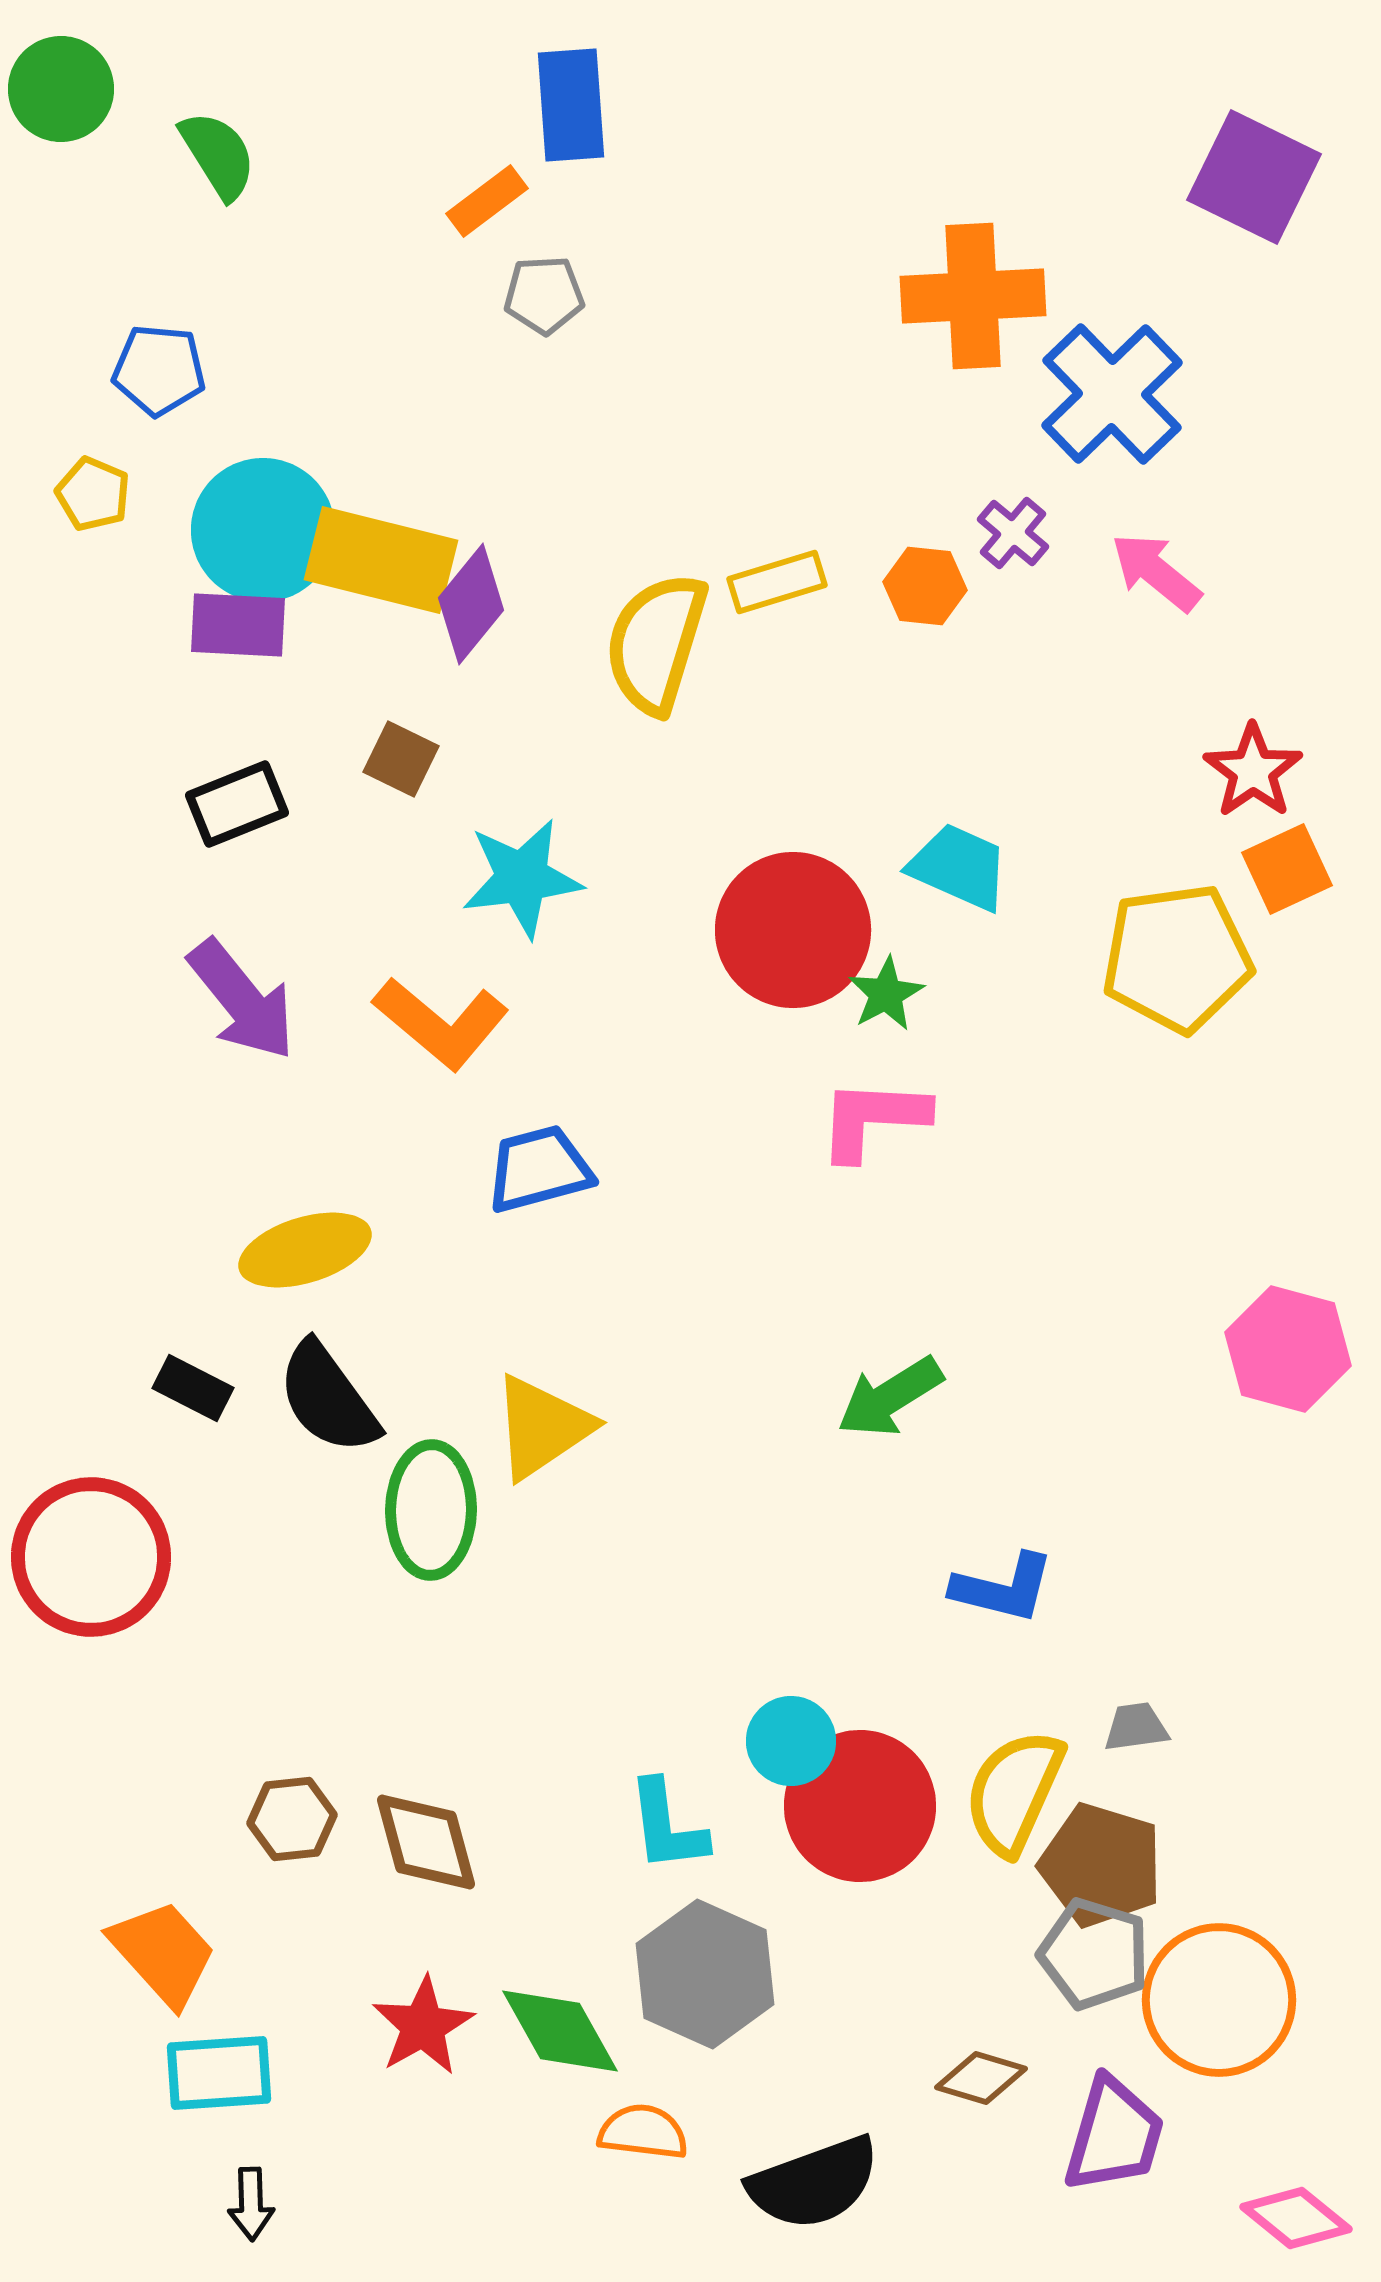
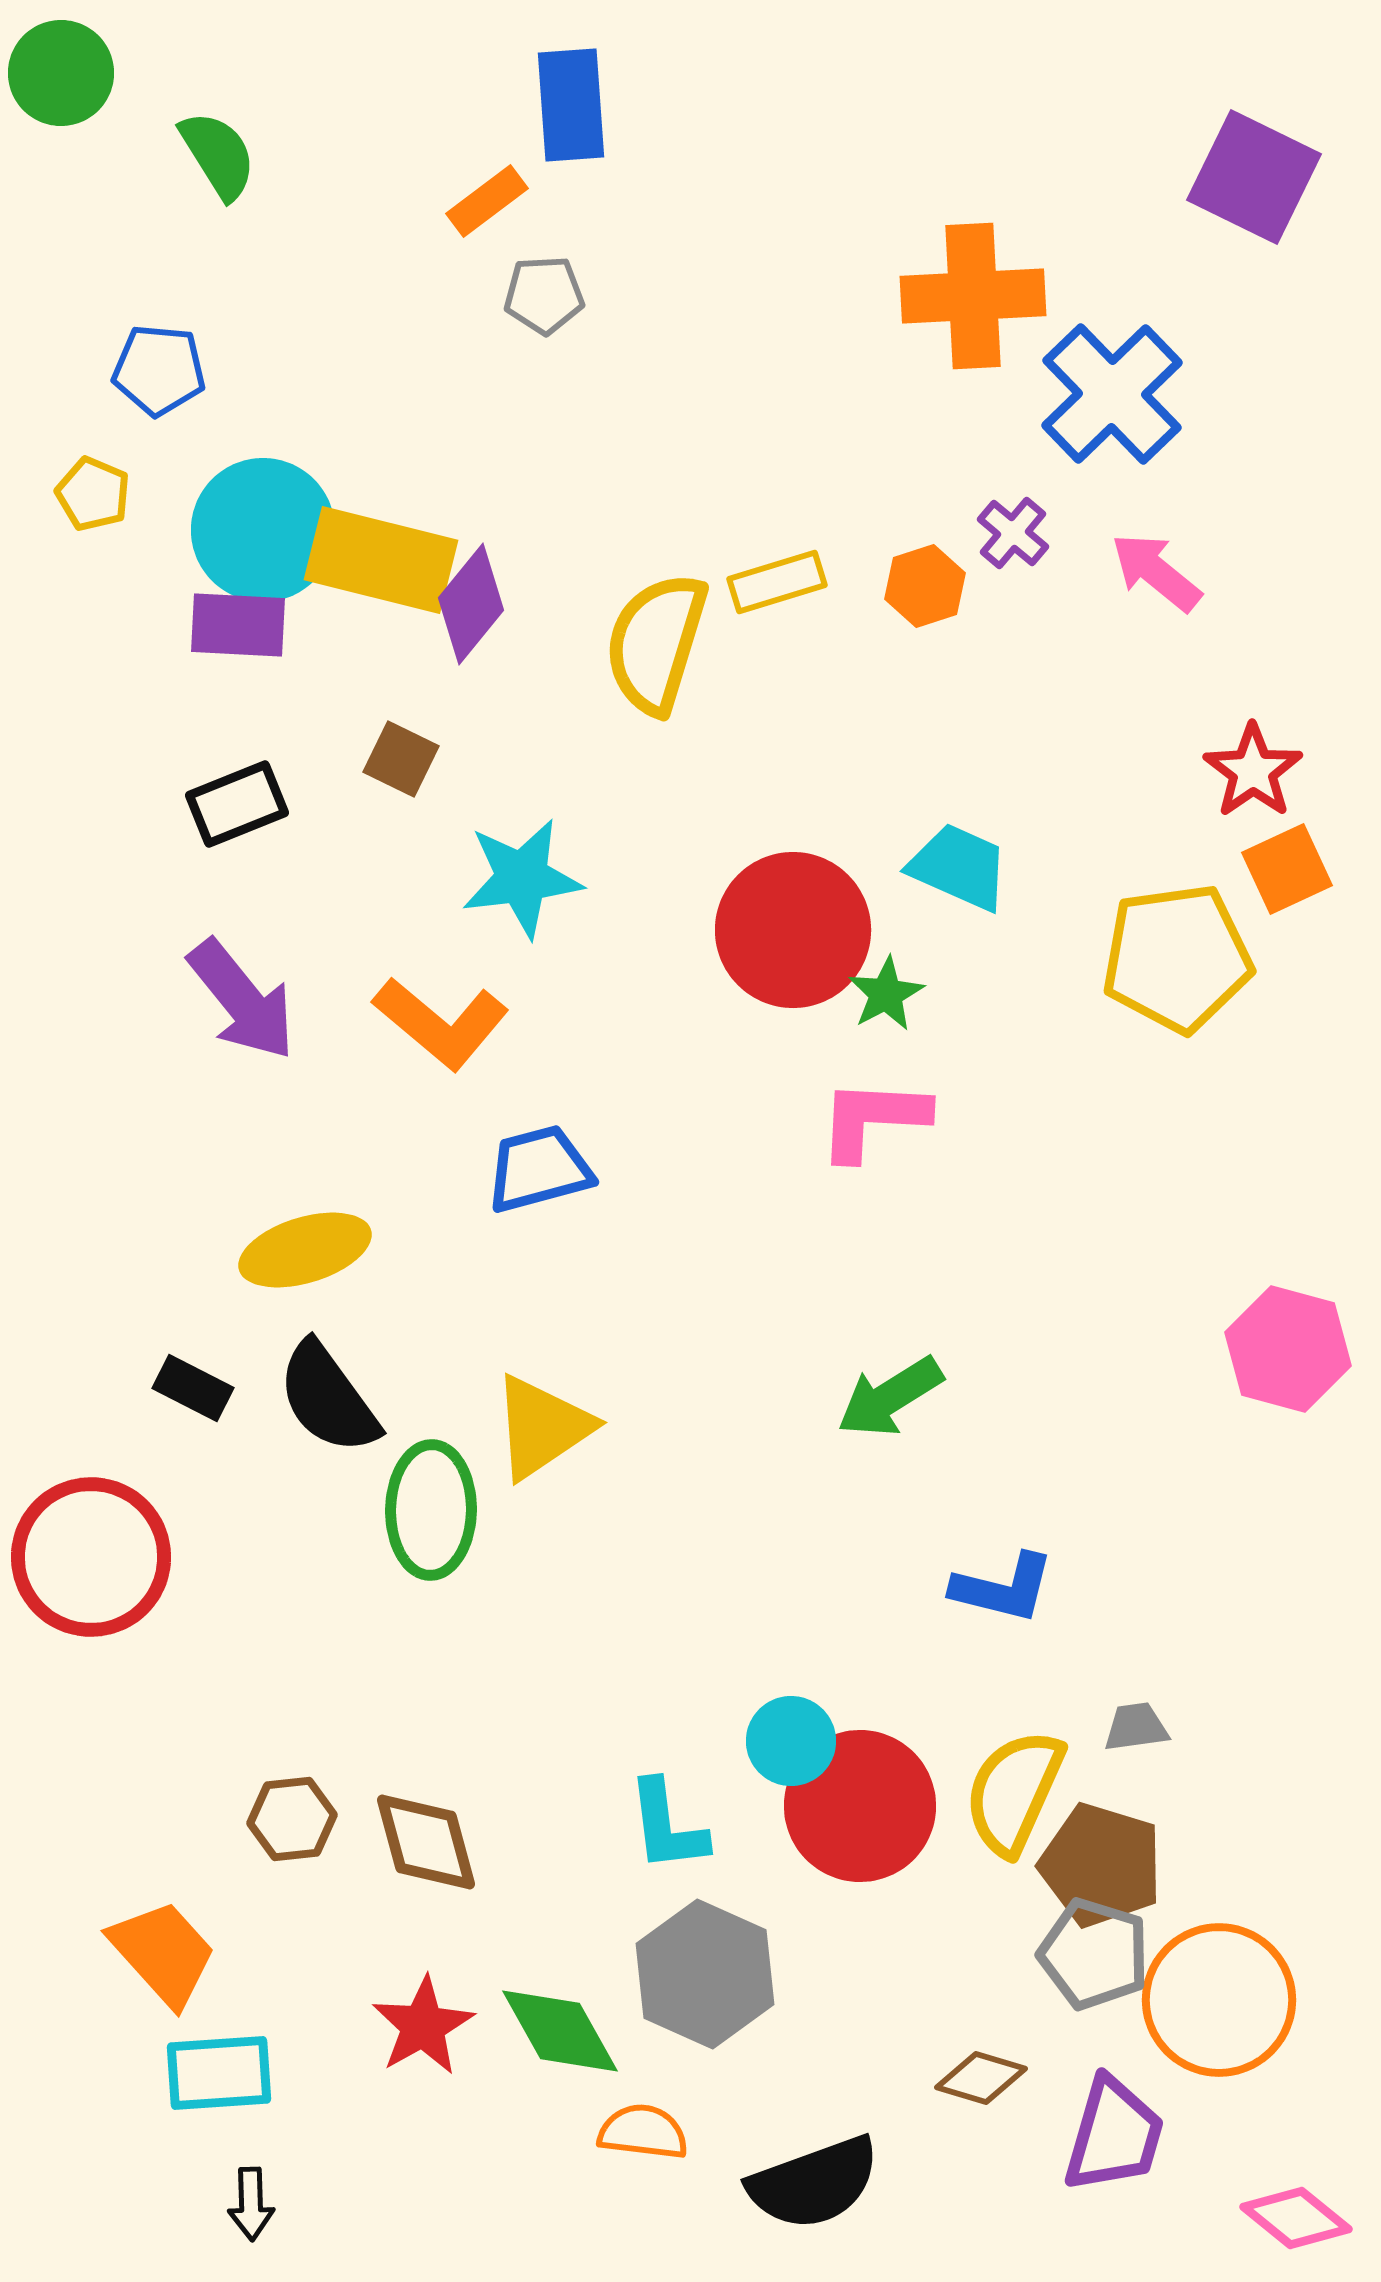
green circle at (61, 89): moved 16 px up
orange hexagon at (925, 586): rotated 24 degrees counterclockwise
